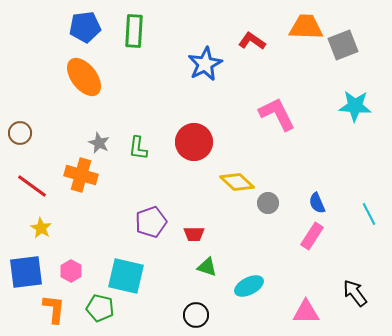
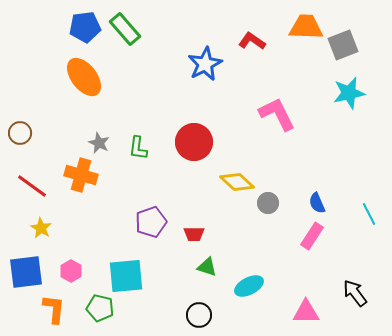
green rectangle: moved 9 px left, 2 px up; rotated 44 degrees counterclockwise
cyan star: moved 6 px left, 13 px up; rotated 16 degrees counterclockwise
cyan square: rotated 18 degrees counterclockwise
black circle: moved 3 px right
